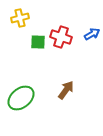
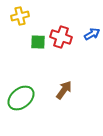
yellow cross: moved 2 px up
brown arrow: moved 2 px left
